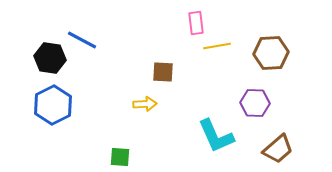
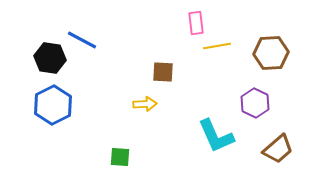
purple hexagon: rotated 24 degrees clockwise
